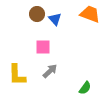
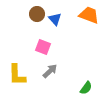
orange trapezoid: moved 1 px left, 1 px down
pink square: rotated 21 degrees clockwise
green semicircle: moved 1 px right
